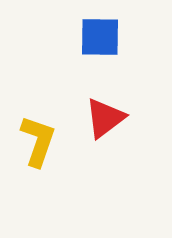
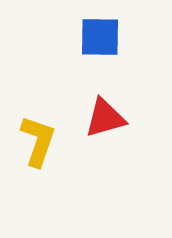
red triangle: rotated 21 degrees clockwise
